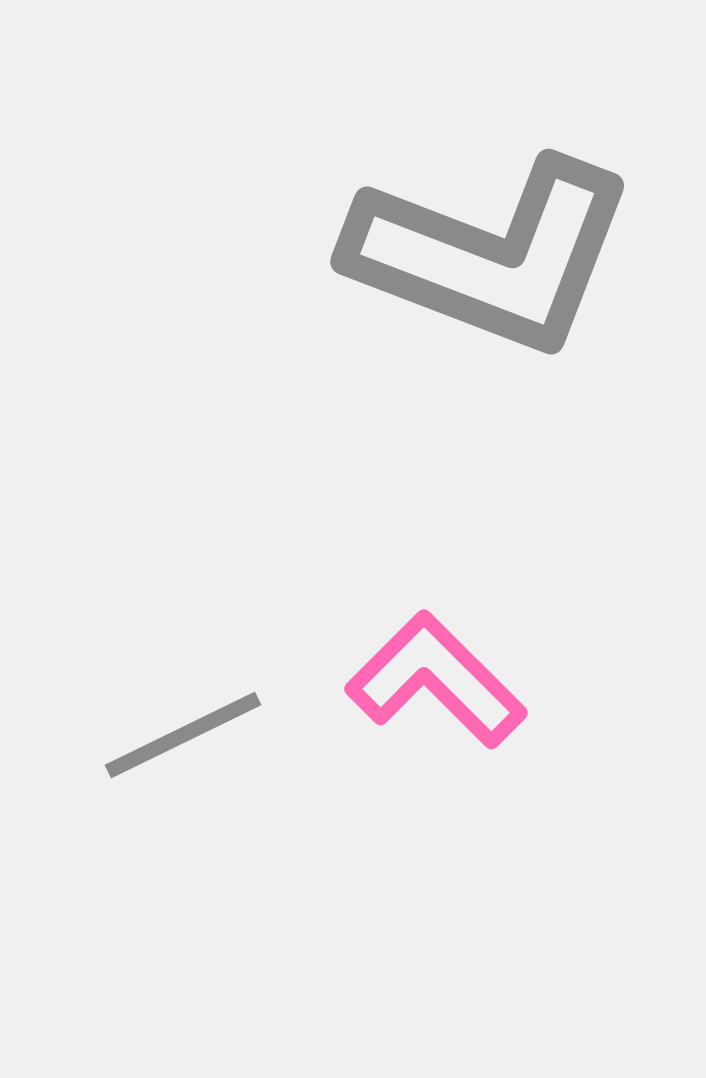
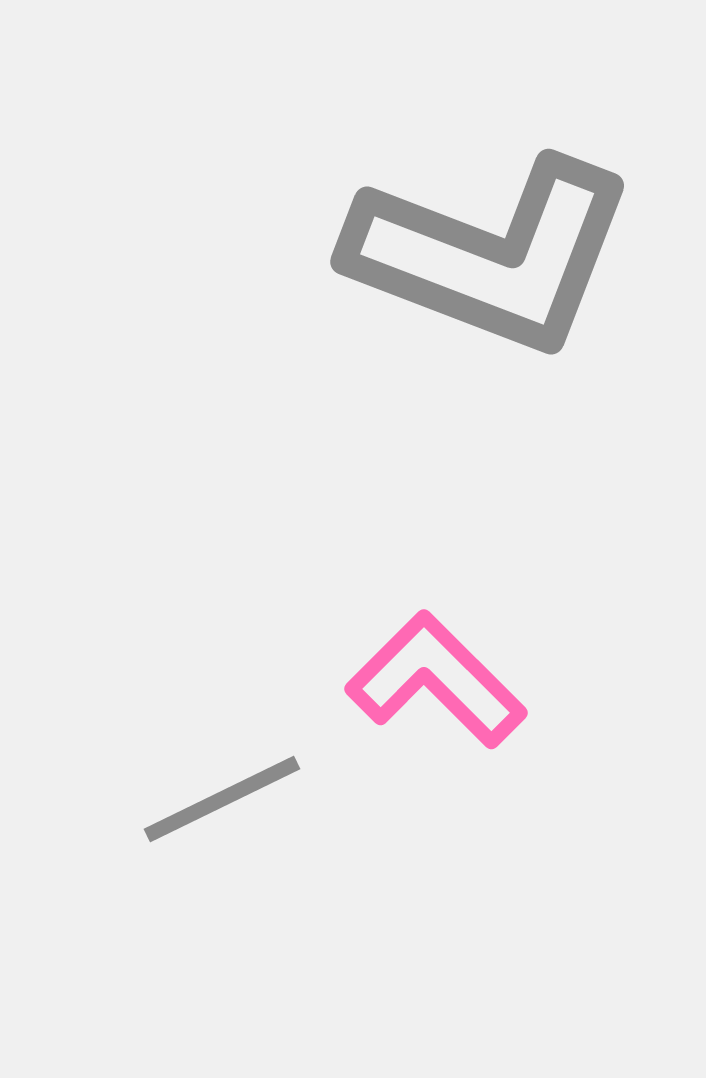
gray line: moved 39 px right, 64 px down
